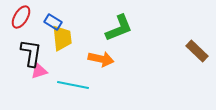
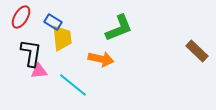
pink triangle: rotated 12 degrees clockwise
cyan line: rotated 28 degrees clockwise
